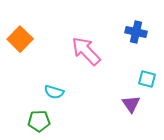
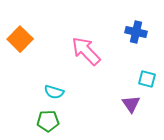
green pentagon: moved 9 px right
